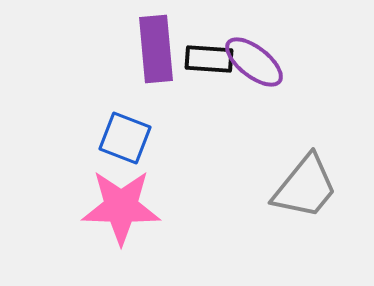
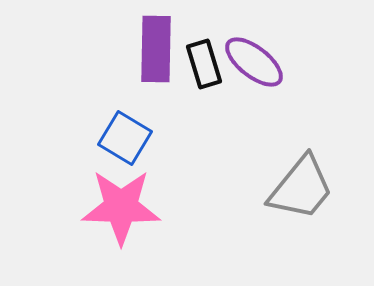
purple rectangle: rotated 6 degrees clockwise
black rectangle: moved 5 px left, 5 px down; rotated 69 degrees clockwise
blue square: rotated 10 degrees clockwise
gray trapezoid: moved 4 px left, 1 px down
